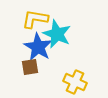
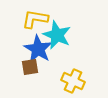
cyan star: moved 1 px down
blue star: moved 2 px down
yellow cross: moved 2 px left, 1 px up
